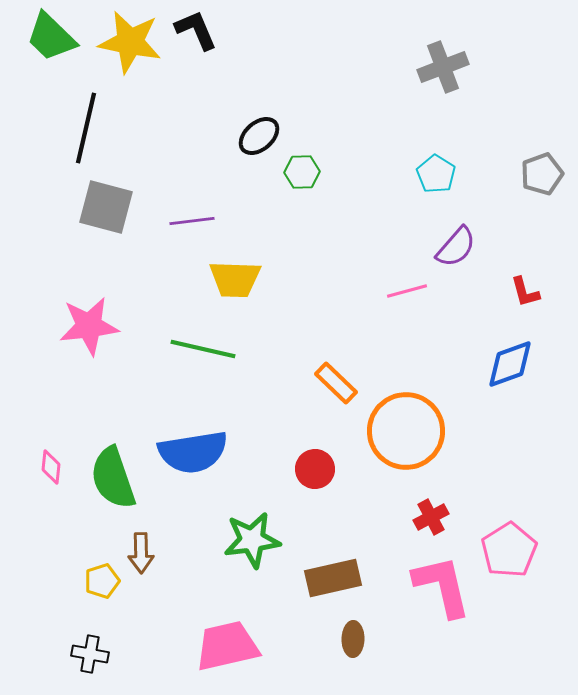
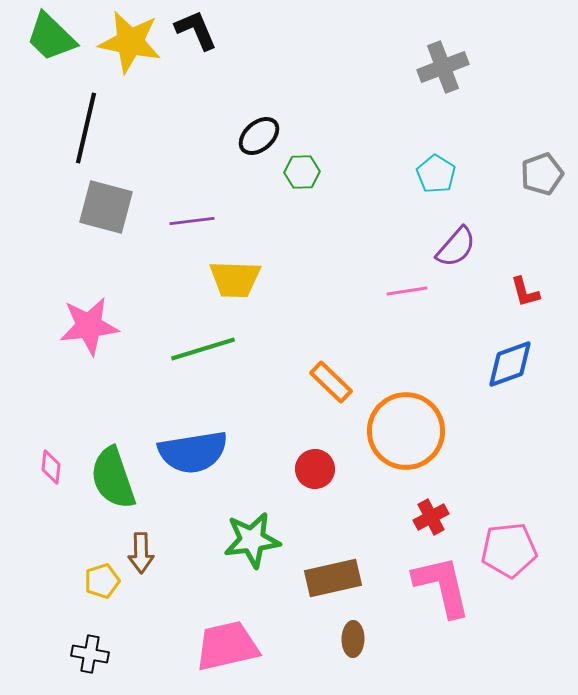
pink line: rotated 6 degrees clockwise
green line: rotated 30 degrees counterclockwise
orange rectangle: moved 5 px left, 1 px up
pink pentagon: rotated 26 degrees clockwise
